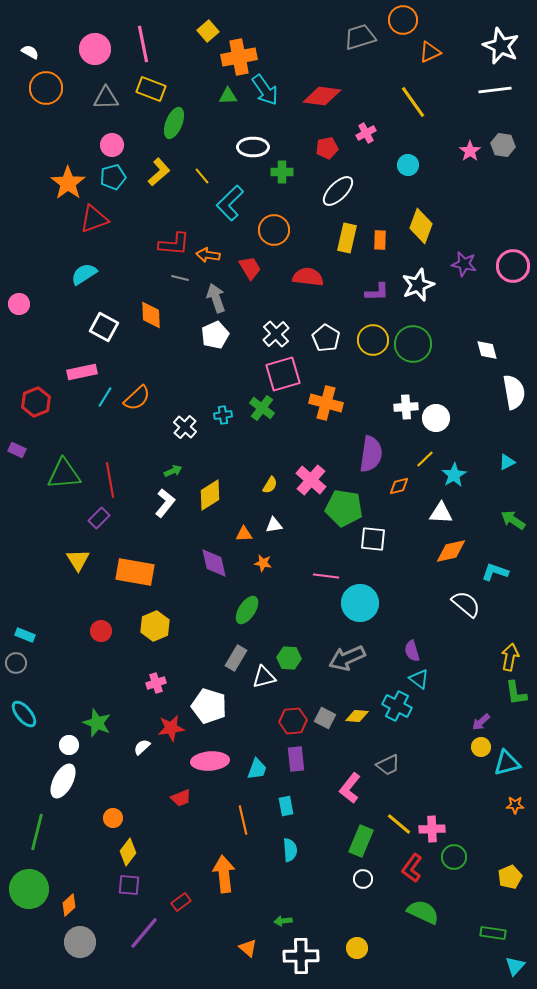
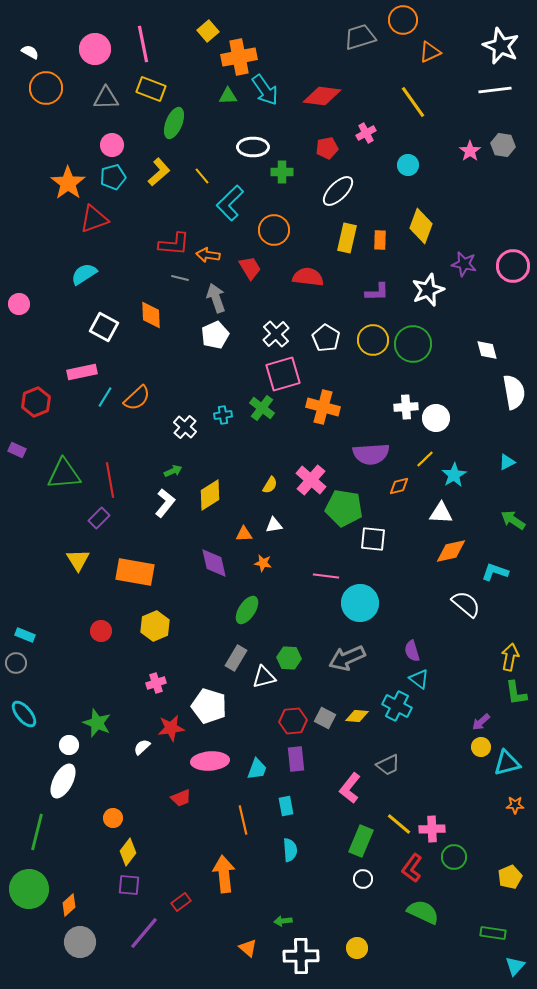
white star at (418, 285): moved 10 px right, 5 px down
orange cross at (326, 403): moved 3 px left, 4 px down
purple semicircle at (371, 454): rotated 78 degrees clockwise
